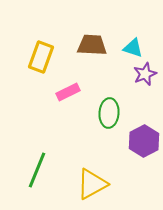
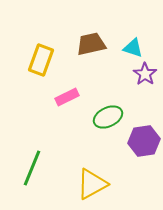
brown trapezoid: moved 1 px left, 1 px up; rotated 16 degrees counterclockwise
yellow rectangle: moved 3 px down
purple star: rotated 15 degrees counterclockwise
pink rectangle: moved 1 px left, 5 px down
green ellipse: moved 1 px left, 4 px down; rotated 60 degrees clockwise
purple hexagon: rotated 20 degrees clockwise
green line: moved 5 px left, 2 px up
